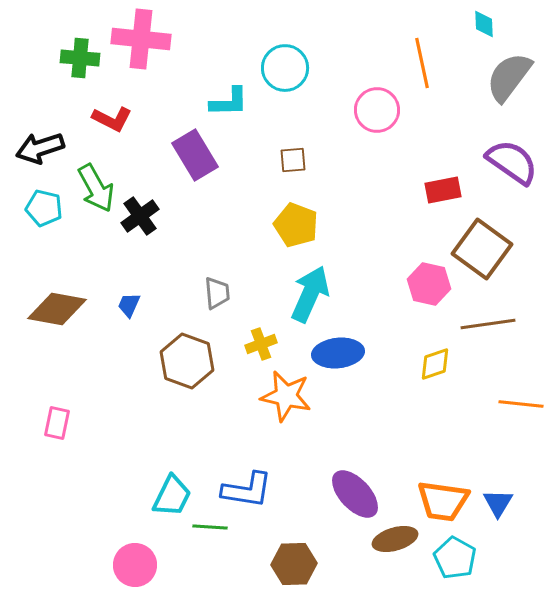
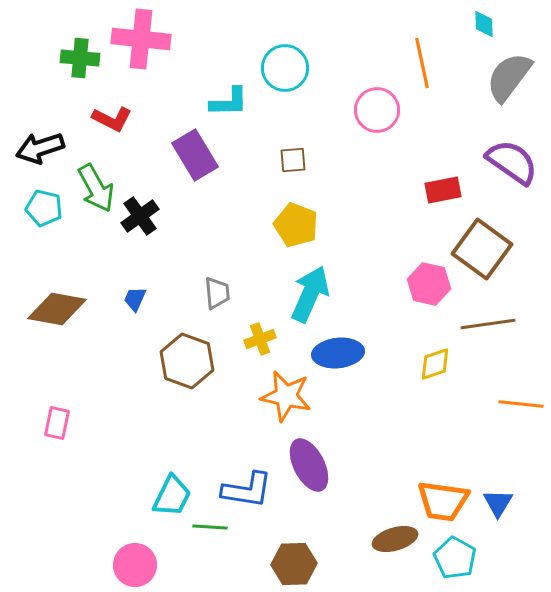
blue trapezoid at (129, 305): moved 6 px right, 6 px up
yellow cross at (261, 344): moved 1 px left, 5 px up
purple ellipse at (355, 494): moved 46 px left, 29 px up; rotated 16 degrees clockwise
